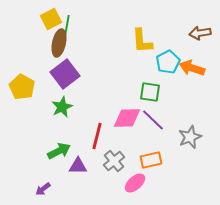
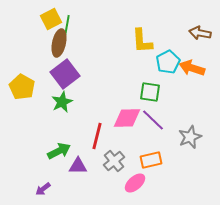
brown arrow: rotated 20 degrees clockwise
green star: moved 5 px up
